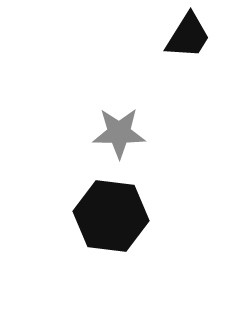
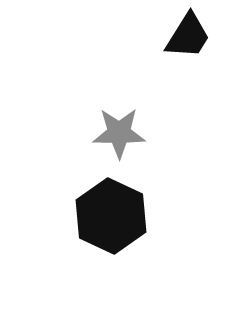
black hexagon: rotated 18 degrees clockwise
